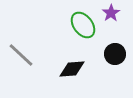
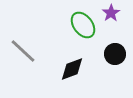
gray line: moved 2 px right, 4 px up
black diamond: rotated 16 degrees counterclockwise
